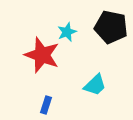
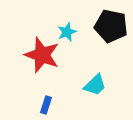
black pentagon: moved 1 px up
